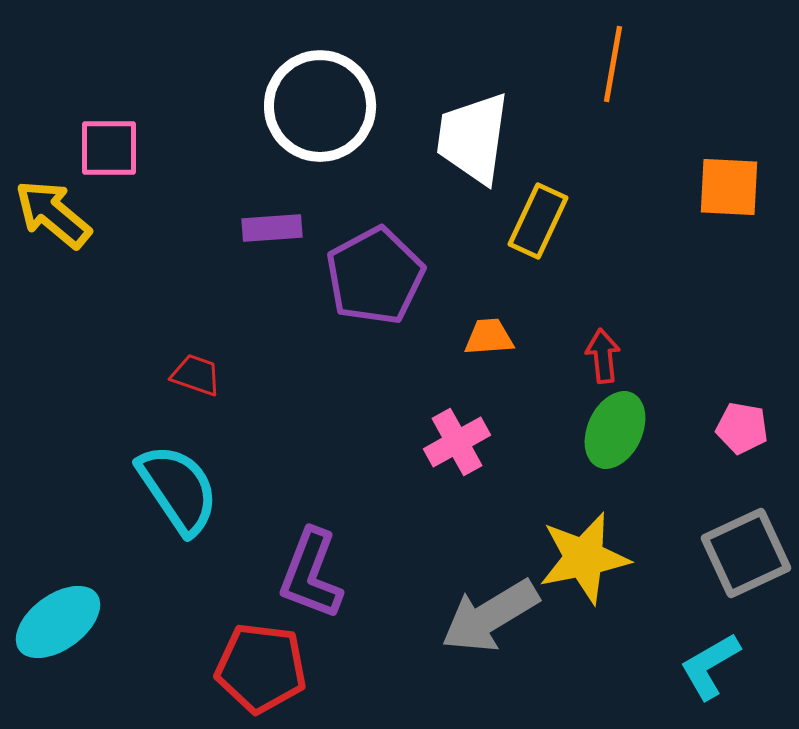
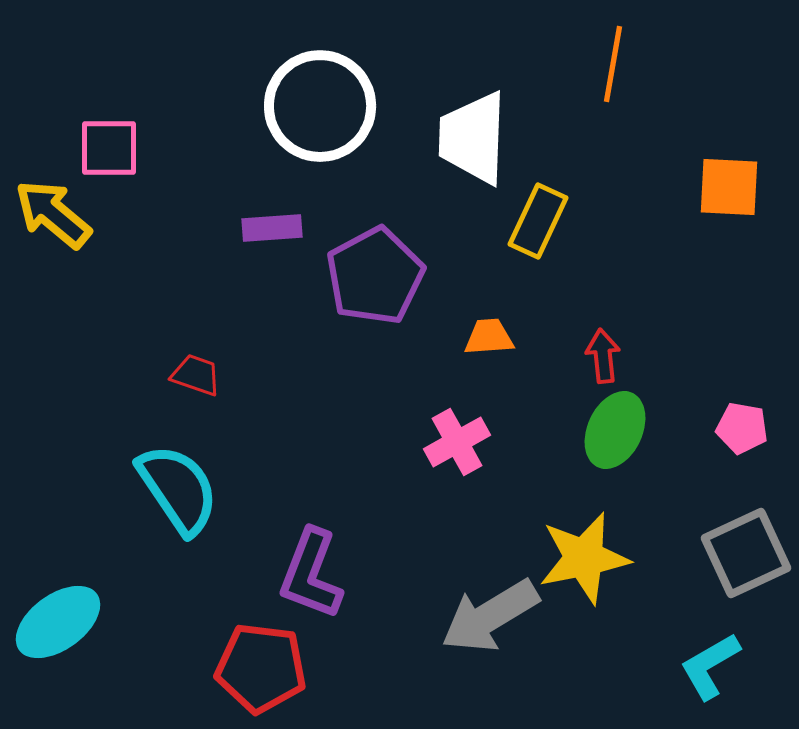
white trapezoid: rotated 6 degrees counterclockwise
